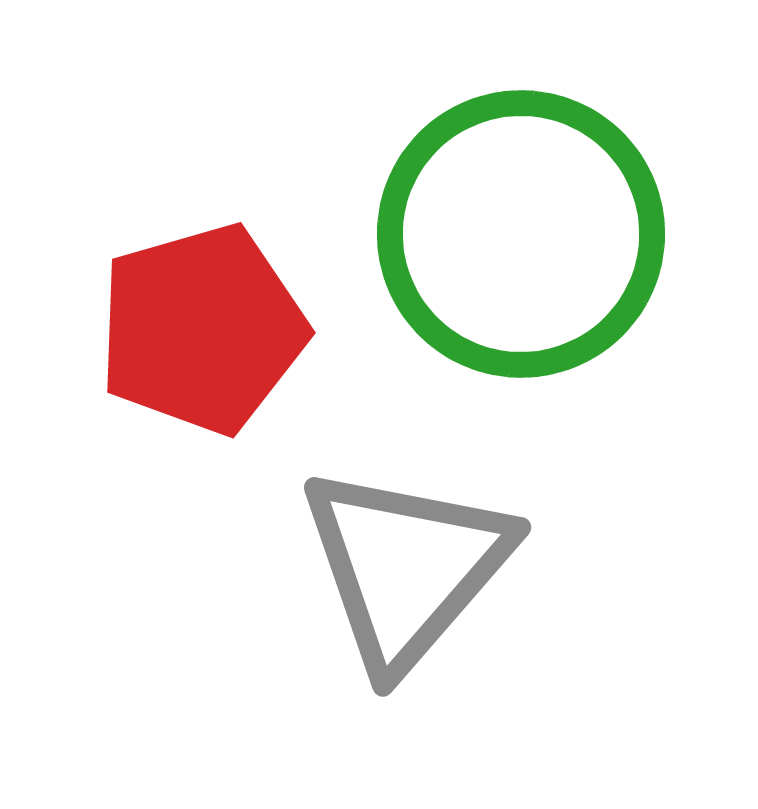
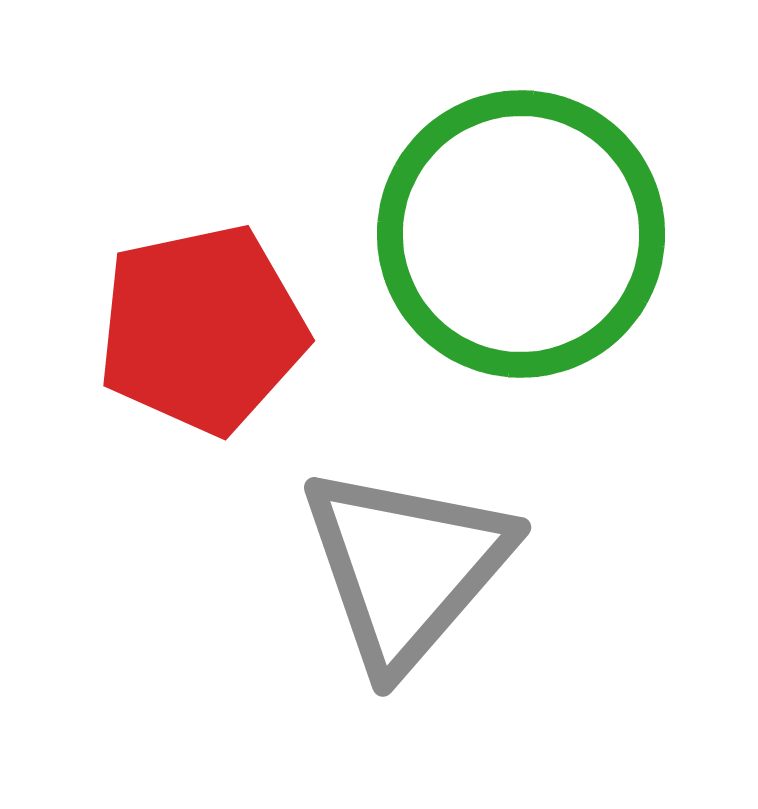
red pentagon: rotated 4 degrees clockwise
